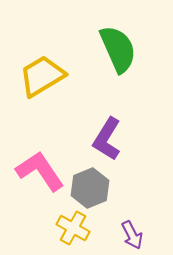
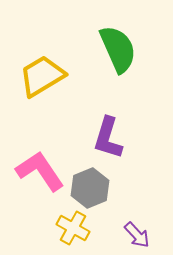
purple L-shape: moved 1 px right, 1 px up; rotated 15 degrees counterclockwise
purple arrow: moved 5 px right; rotated 16 degrees counterclockwise
